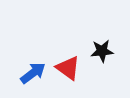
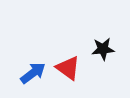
black star: moved 1 px right, 2 px up
